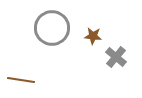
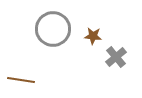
gray circle: moved 1 px right, 1 px down
gray cross: rotated 10 degrees clockwise
